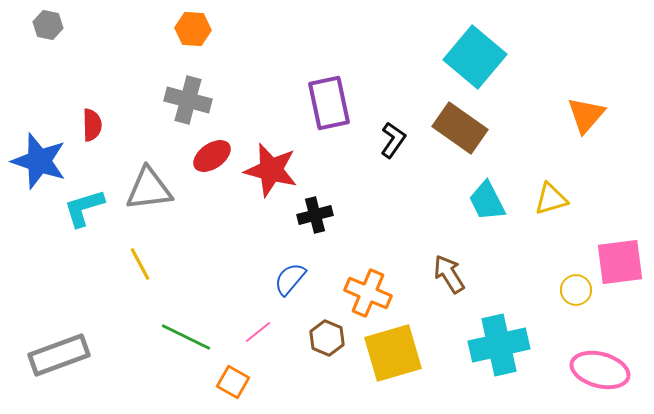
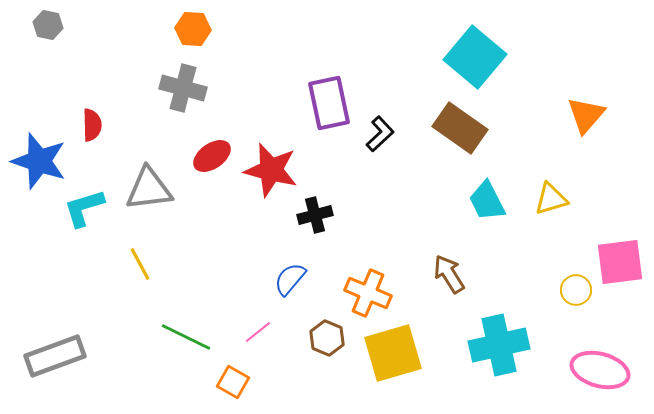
gray cross: moved 5 px left, 12 px up
black L-shape: moved 13 px left, 6 px up; rotated 12 degrees clockwise
gray rectangle: moved 4 px left, 1 px down
